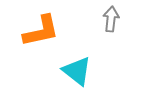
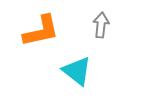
gray arrow: moved 10 px left, 6 px down
